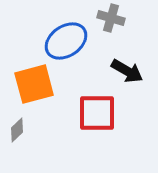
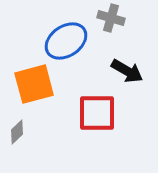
gray diamond: moved 2 px down
